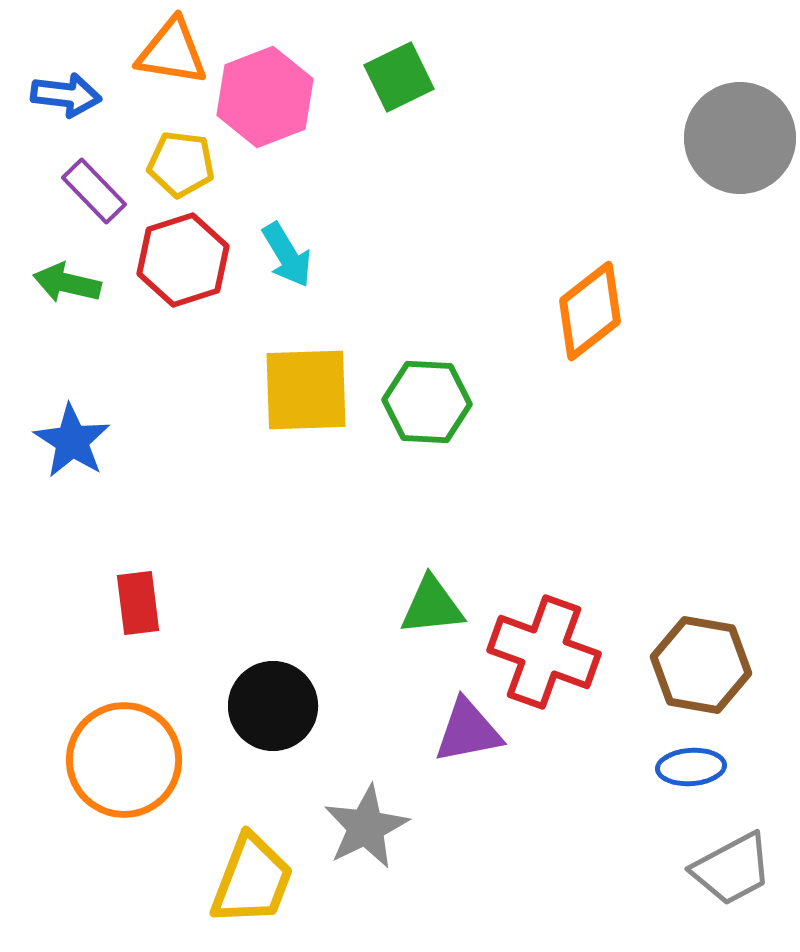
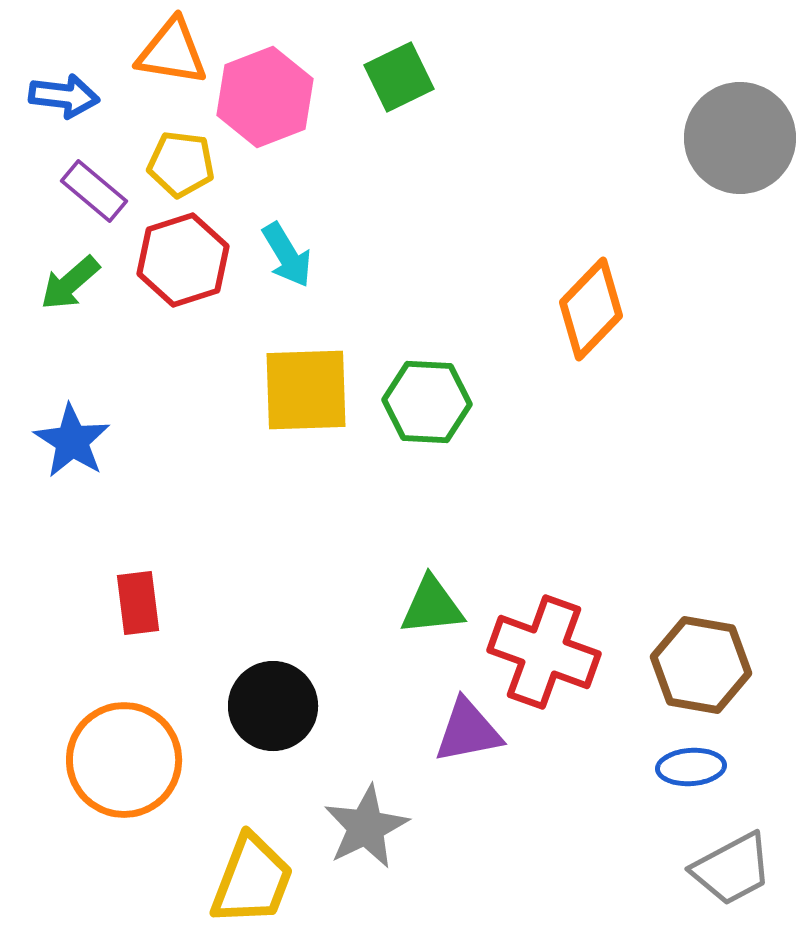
blue arrow: moved 2 px left, 1 px down
purple rectangle: rotated 6 degrees counterclockwise
green arrow: moved 3 px right; rotated 54 degrees counterclockwise
orange diamond: moved 1 px right, 2 px up; rotated 8 degrees counterclockwise
